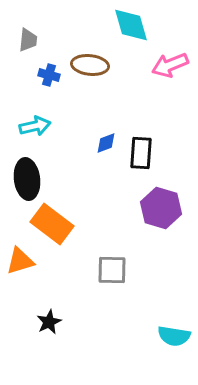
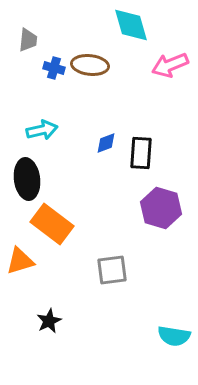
blue cross: moved 5 px right, 7 px up
cyan arrow: moved 7 px right, 4 px down
gray square: rotated 8 degrees counterclockwise
black star: moved 1 px up
